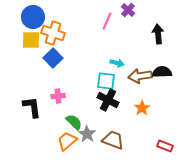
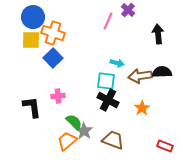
pink line: moved 1 px right
gray star: moved 3 px left, 3 px up
